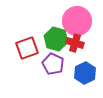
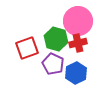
pink circle: moved 1 px right
red cross: moved 3 px right; rotated 30 degrees counterclockwise
blue hexagon: moved 9 px left
